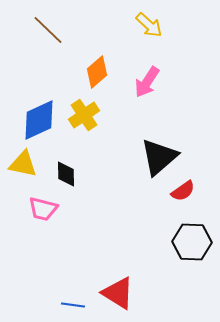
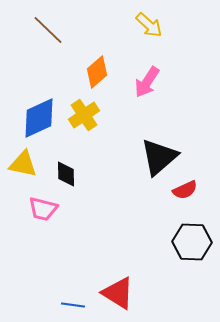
blue diamond: moved 2 px up
red semicircle: moved 2 px right, 1 px up; rotated 10 degrees clockwise
